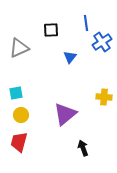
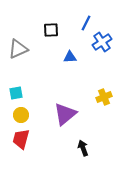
blue line: rotated 35 degrees clockwise
gray triangle: moved 1 px left, 1 px down
blue triangle: rotated 48 degrees clockwise
yellow cross: rotated 28 degrees counterclockwise
red trapezoid: moved 2 px right, 3 px up
